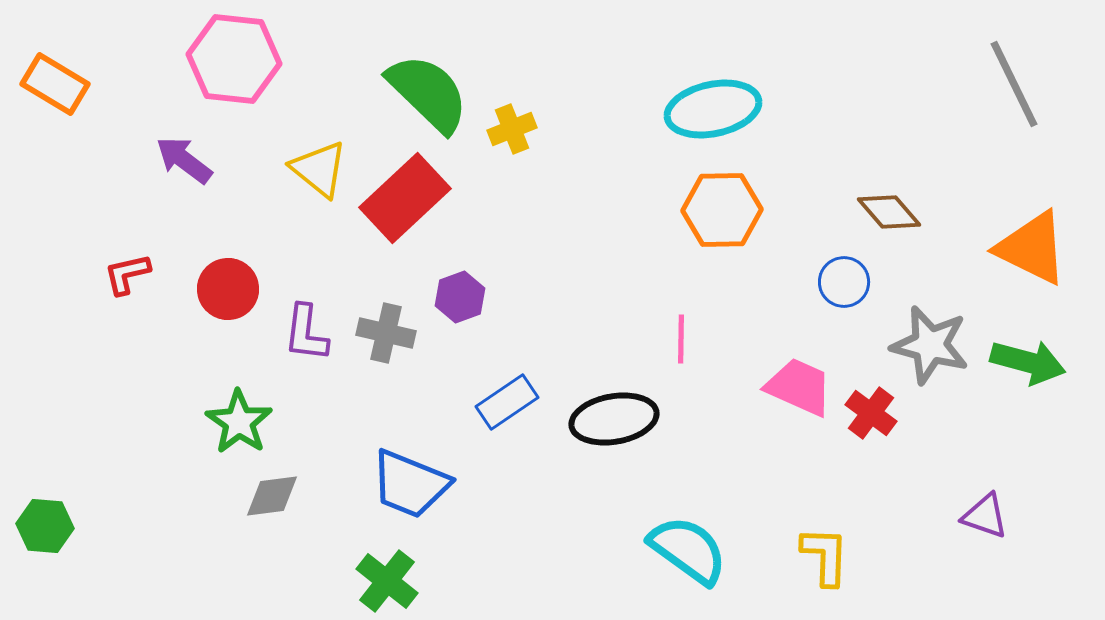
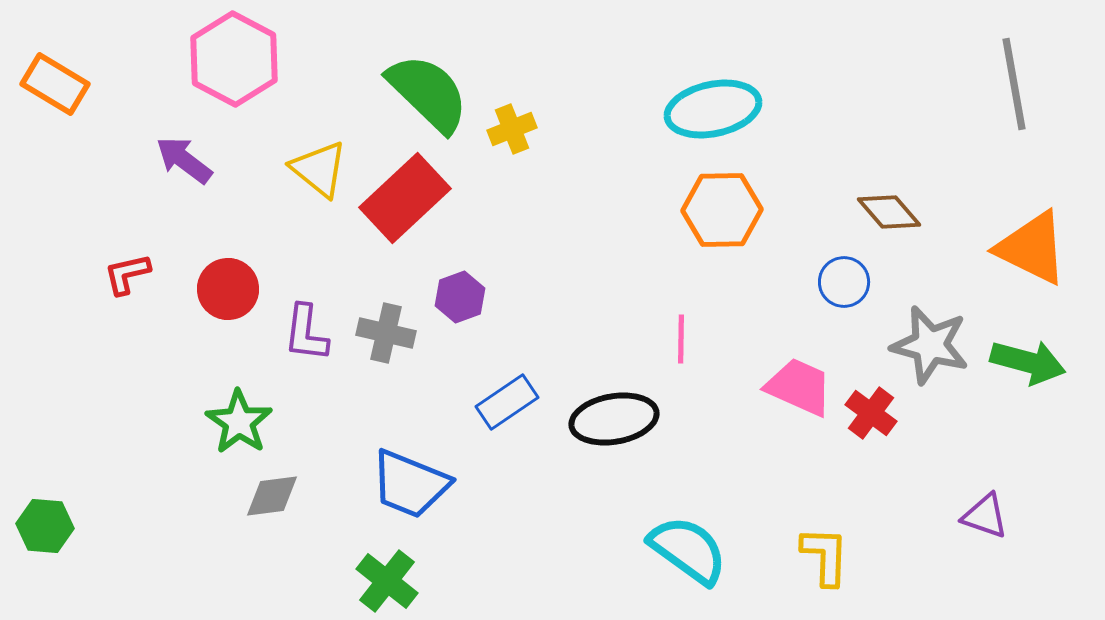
pink hexagon: rotated 22 degrees clockwise
gray line: rotated 16 degrees clockwise
